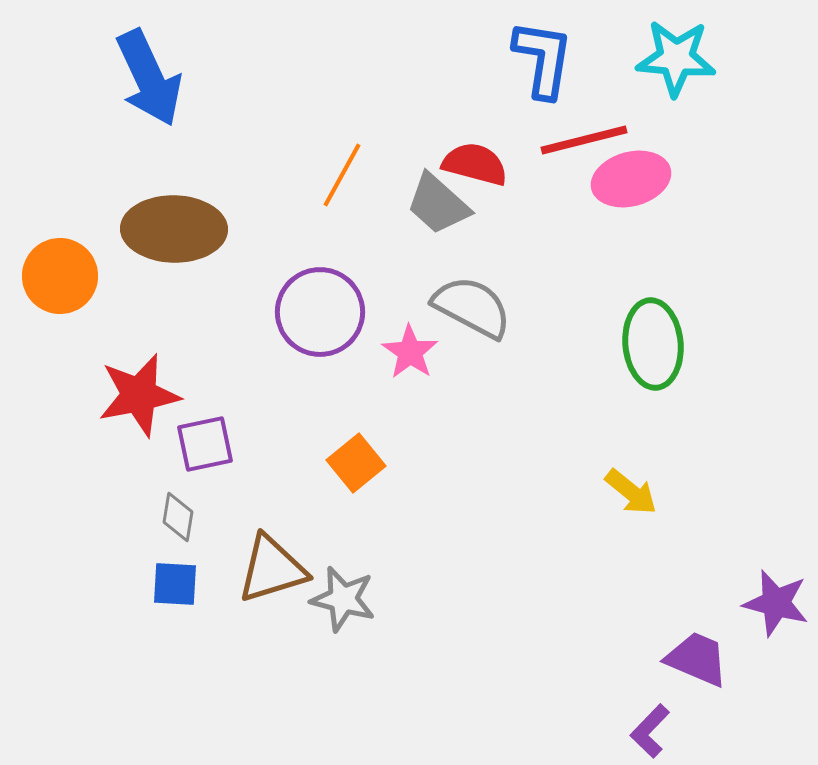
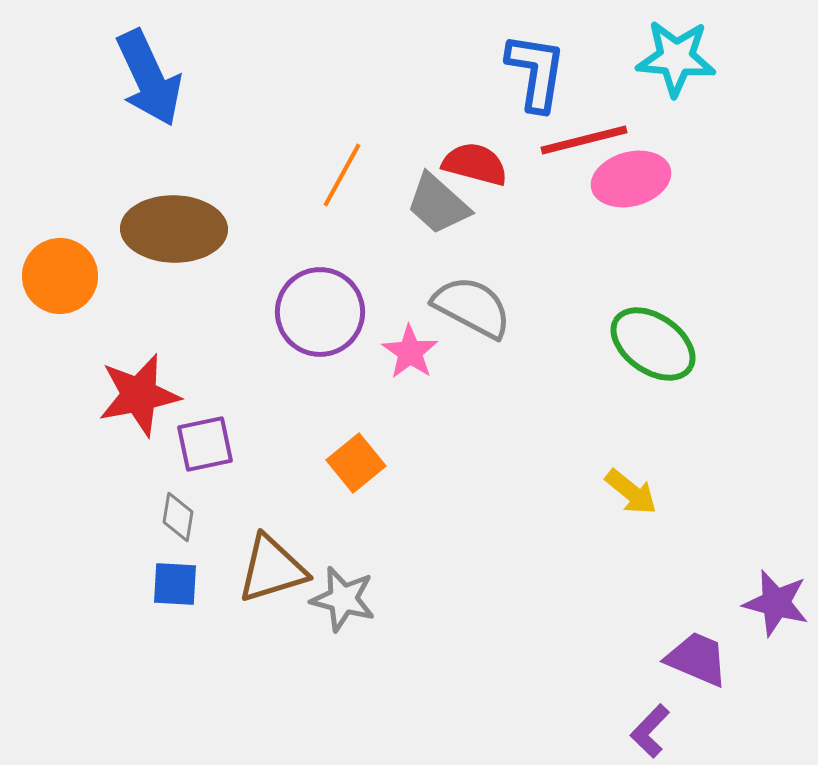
blue L-shape: moved 7 px left, 13 px down
green ellipse: rotated 50 degrees counterclockwise
